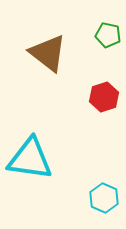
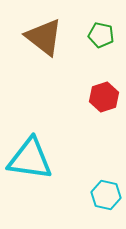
green pentagon: moved 7 px left
brown triangle: moved 4 px left, 16 px up
cyan hexagon: moved 2 px right, 3 px up; rotated 12 degrees counterclockwise
